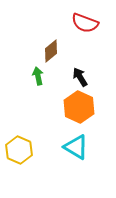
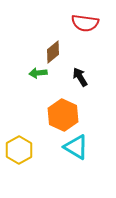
red semicircle: rotated 12 degrees counterclockwise
brown diamond: moved 2 px right, 1 px down
green arrow: moved 3 px up; rotated 84 degrees counterclockwise
orange hexagon: moved 16 px left, 8 px down
yellow hexagon: rotated 8 degrees clockwise
